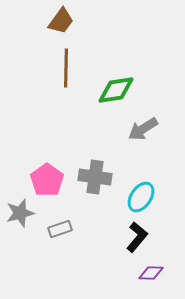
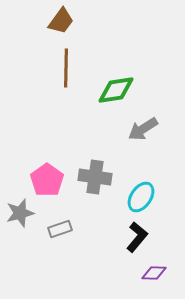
purple diamond: moved 3 px right
